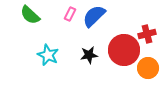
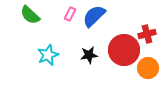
cyan star: rotated 25 degrees clockwise
